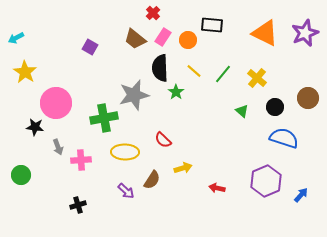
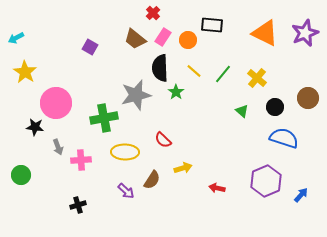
gray star: moved 2 px right
